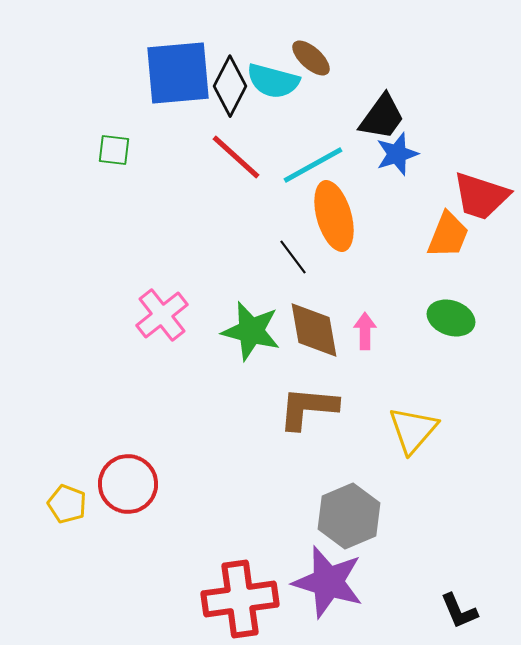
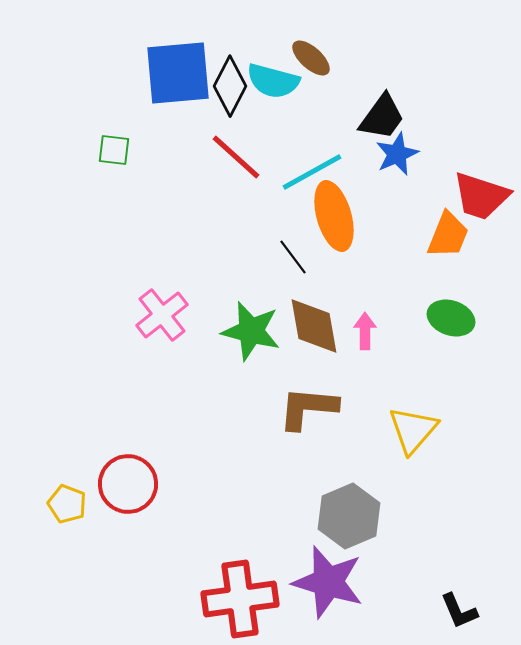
blue star: rotated 6 degrees counterclockwise
cyan line: moved 1 px left, 7 px down
brown diamond: moved 4 px up
